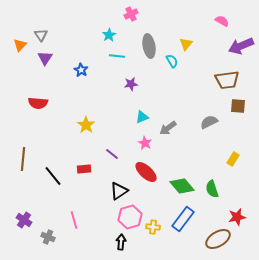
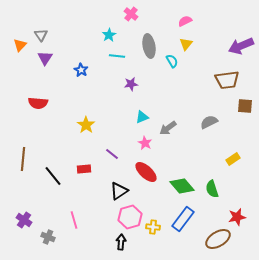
pink cross: rotated 24 degrees counterclockwise
pink semicircle: moved 37 px left; rotated 56 degrees counterclockwise
brown square: moved 7 px right
yellow rectangle: rotated 24 degrees clockwise
